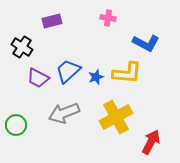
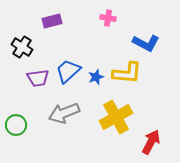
purple trapezoid: rotated 35 degrees counterclockwise
